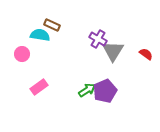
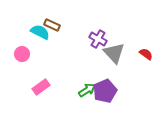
cyan semicircle: moved 3 px up; rotated 18 degrees clockwise
gray triangle: moved 1 px right, 2 px down; rotated 15 degrees counterclockwise
pink rectangle: moved 2 px right
